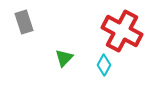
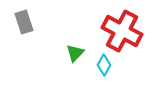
green triangle: moved 11 px right, 5 px up
